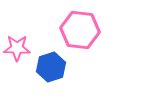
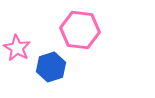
pink star: rotated 28 degrees clockwise
